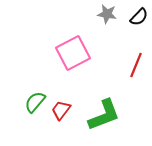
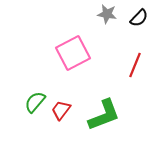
black semicircle: moved 1 px down
red line: moved 1 px left
